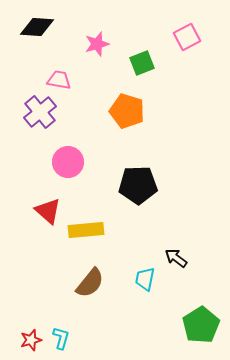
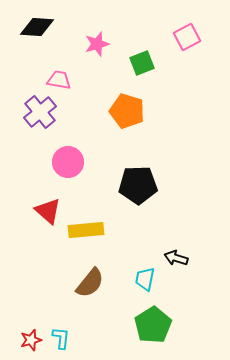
black arrow: rotated 20 degrees counterclockwise
green pentagon: moved 48 px left
cyan L-shape: rotated 10 degrees counterclockwise
